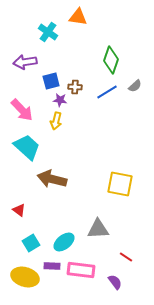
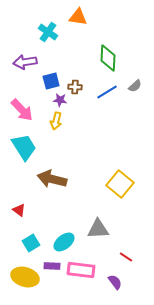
green diamond: moved 3 px left, 2 px up; rotated 16 degrees counterclockwise
cyan trapezoid: moved 3 px left; rotated 16 degrees clockwise
yellow square: rotated 28 degrees clockwise
